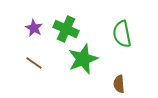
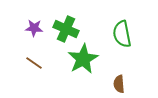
purple star: rotated 24 degrees counterclockwise
green star: rotated 8 degrees counterclockwise
